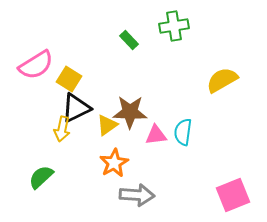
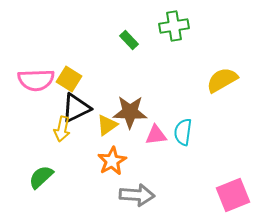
pink semicircle: moved 15 px down; rotated 30 degrees clockwise
orange star: moved 2 px left, 2 px up
